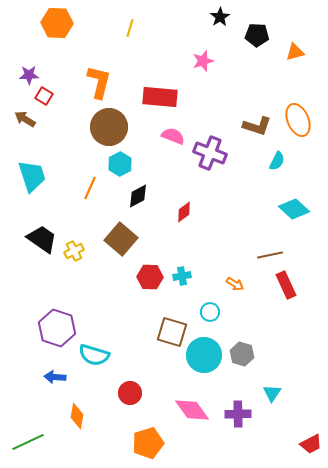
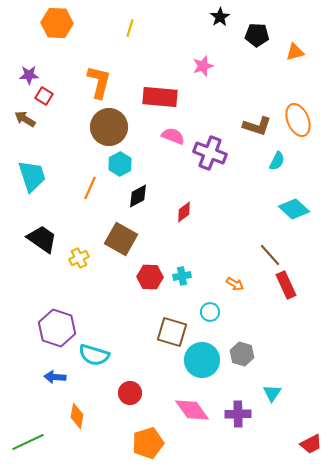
pink star at (203, 61): moved 5 px down
brown square at (121, 239): rotated 12 degrees counterclockwise
yellow cross at (74, 251): moved 5 px right, 7 px down
brown line at (270, 255): rotated 60 degrees clockwise
cyan circle at (204, 355): moved 2 px left, 5 px down
